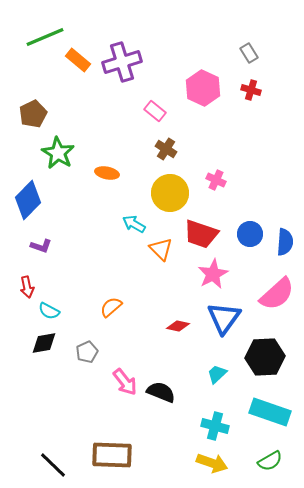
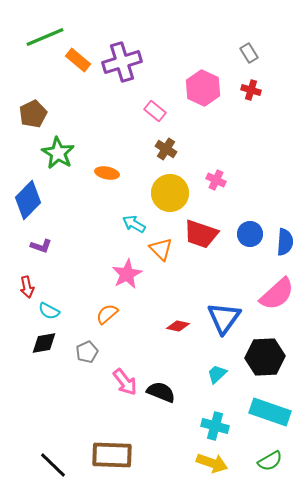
pink star: moved 86 px left
orange semicircle: moved 4 px left, 7 px down
